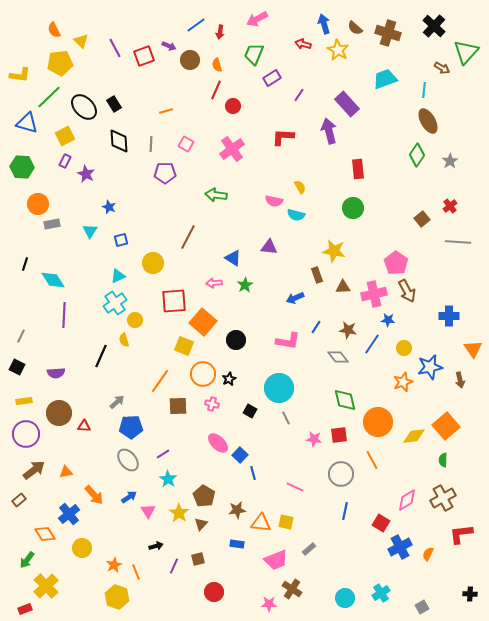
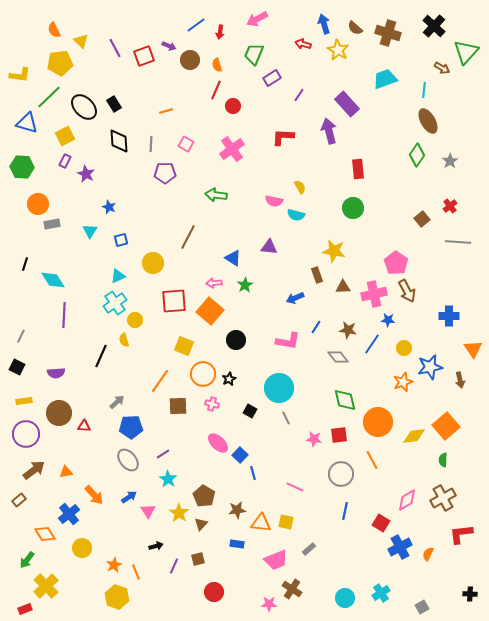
orange square at (203, 322): moved 7 px right, 11 px up
